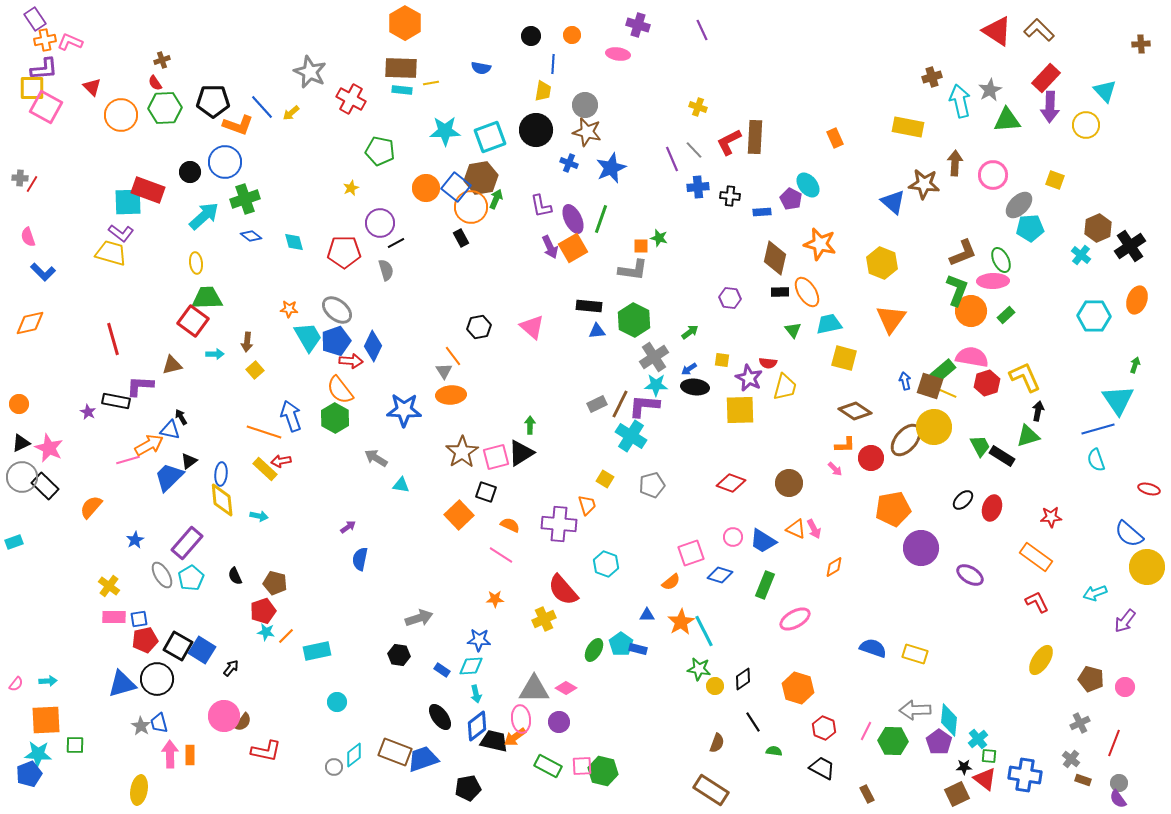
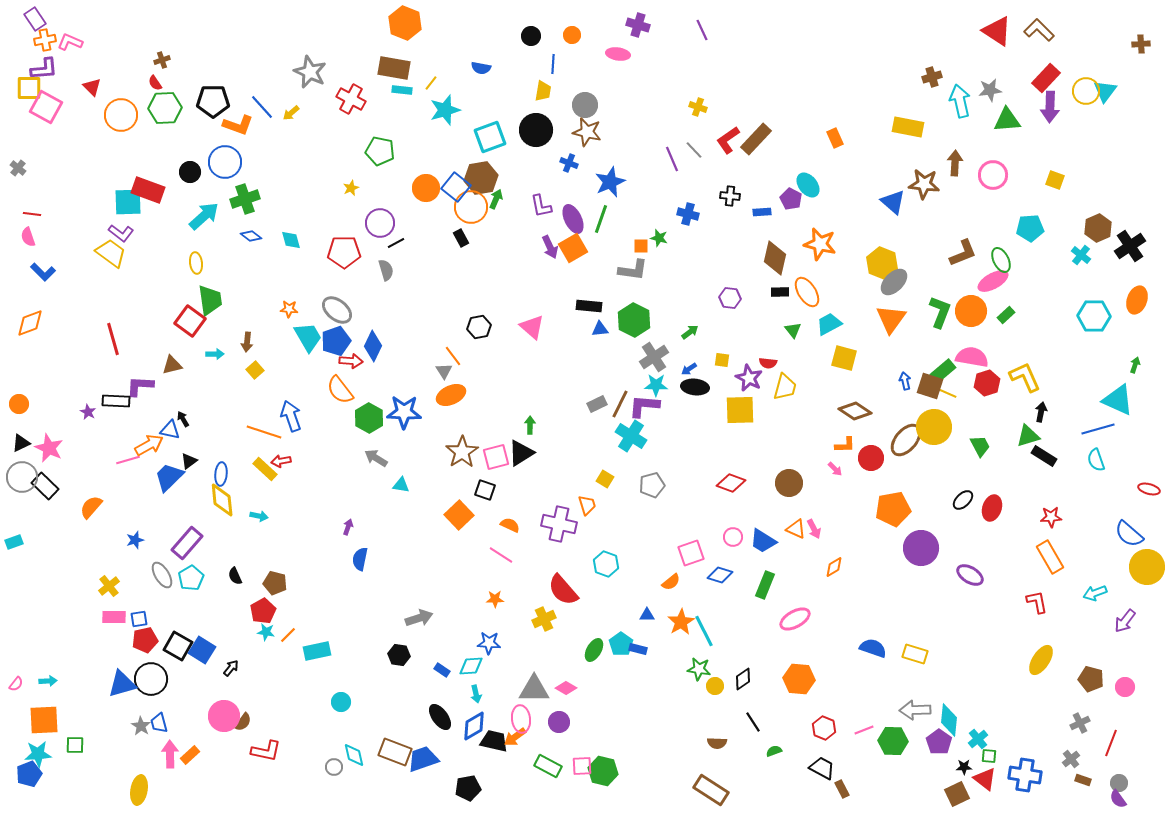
orange hexagon at (405, 23): rotated 8 degrees counterclockwise
brown rectangle at (401, 68): moved 7 px left; rotated 8 degrees clockwise
yellow line at (431, 83): rotated 42 degrees counterclockwise
yellow square at (32, 88): moved 3 px left
gray star at (990, 90): rotated 20 degrees clockwise
cyan triangle at (1105, 91): rotated 20 degrees clockwise
yellow circle at (1086, 125): moved 34 px up
cyan star at (445, 131): moved 21 px up; rotated 16 degrees counterclockwise
brown rectangle at (755, 137): moved 1 px right, 2 px down; rotated 40 degrees clockwise
red L-shape at (729, 142): moved 1 px left, 2 px up; rotated 8 degrees counterclockwise
blue star at (611, 168): moved 1 px left, 14 px down
gray cross at (20, 178): moved 2 px left, 10 px up; rotated 35 degrees clockwise
red line at (32, 184): moved 30 px down; rotated 66 degrees clockwise
blue cross at (698, 187): moved 10 px left, 27 px down; rotated 20 degrees clockwise
gray ellipse at (1019, 205): moved 125 px left, 77 px down
cyan diamond at (294, 242): moved 3 px left, 2 px up
yellow trapezoid at (111, 253): rotated 20 degrees clockwise
pink ellipse at (993, 281): rotated 28 degrees counterclockwise
green L-shape at (957, 290): moved 17 px left, 22 px down
green trapezoid at (207, 298): moved 3 px right, 2 px down; rotated 84 degrees clockwise
red square at (193, 321): moved 3 px left
orange diamond at (30, 323): rotated 8 degrees counterclockwise
cyan trapezoid at (829, 324): rotated 16 degrees counterclockwise
blue triangle at (597, 331): moved 3 px right, 2 px up
orange ellipse at (451, 395): rotated 20 degrees counterclockwise
cyan triangle at (1118, 400): rotated 32 degrees counterclockwise
black rectangle at (116, 401): rotated 8 degrees counterclockwise
blue star at (404, 410): moved 2 px down
black arrow at (1038, 411): moved 3 px right, 1 px down
black arrow at (181, 417): moved 2 px right, 2 px down
green hexagon at (335, 418): moved 34 px right
black rectangle at (1002, 456): moved 42 px right
black square at (486, 492): moved 1 px left, 2 px up
purple cross at (559, 524): rotated 8 degrees clockwise
purple arrow at (348, 527): rotated 35 degrees counterclockwise
blue star at (135, 540): rotated 12 degrees clockwise
orange rectangle at (1036, 557): moved 14 px right; rotated 24 degrees clockwise
yellow cross at (109, 586): rotated 15 degrees clockwise
red L-shape at (1037, 602): rotated 15 degrees clockwise
red pentagon at (263, 611): rotated 10 degrees counterclockwise
orange line at (286, 636): moved 2 px right, 1 px up
blue star at (479, 640): moved 10 px right, 3 px down
black circle at (157, 679): moved 6 px left
orange hexagon at (798, 688): moved 1 px right, 9 px up; rotated 12 degrees counterclockwise
cyan circle at (337, 702): moved 4 px right
orange square at (46, 720): moved 2 px left
blue diamond at (477, 726): moved 3 px left; rotated 8 degrees clockwise
pink line at (866, 731): moved 2 px left, 1 px up; rotated 42 degrees clockwise
brown semicircle at (717, 743): rotated 72 degrees clockwise
red line at (1114, 743): moved 3 px left
green semicircle at (774, 751): rotated 28 degrees counterclockwise
cyan star at (38, 754): rotated 8 degrees counterclockwise
orange rectangle at (190, 755): rotated 48 degrees clockwise
cyan diamond at (354, 755): rotated 65 degrees counterclockwise
gray cross at (1071, 759): rotated 12 degrees clockwise
brown rectangle at (867, 794): moved 25 px left, 5 px up
